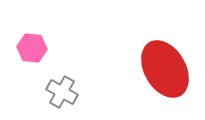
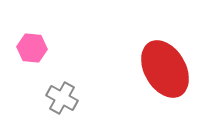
gray cross: moved 6 px down
